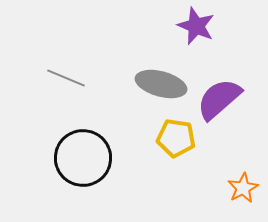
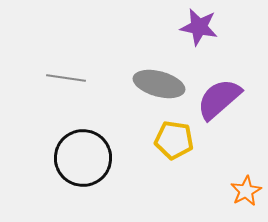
purple star: moved 3 px right, 1 px down; rotated 12 degrees counterclockwise
gray line: rotated 15 degrees counterclockwise
gray ellipse: moved 2 px left
yellow pentagon: moved 2 px left, 2 px down
orange star: moved 3 px right, 3 px down
